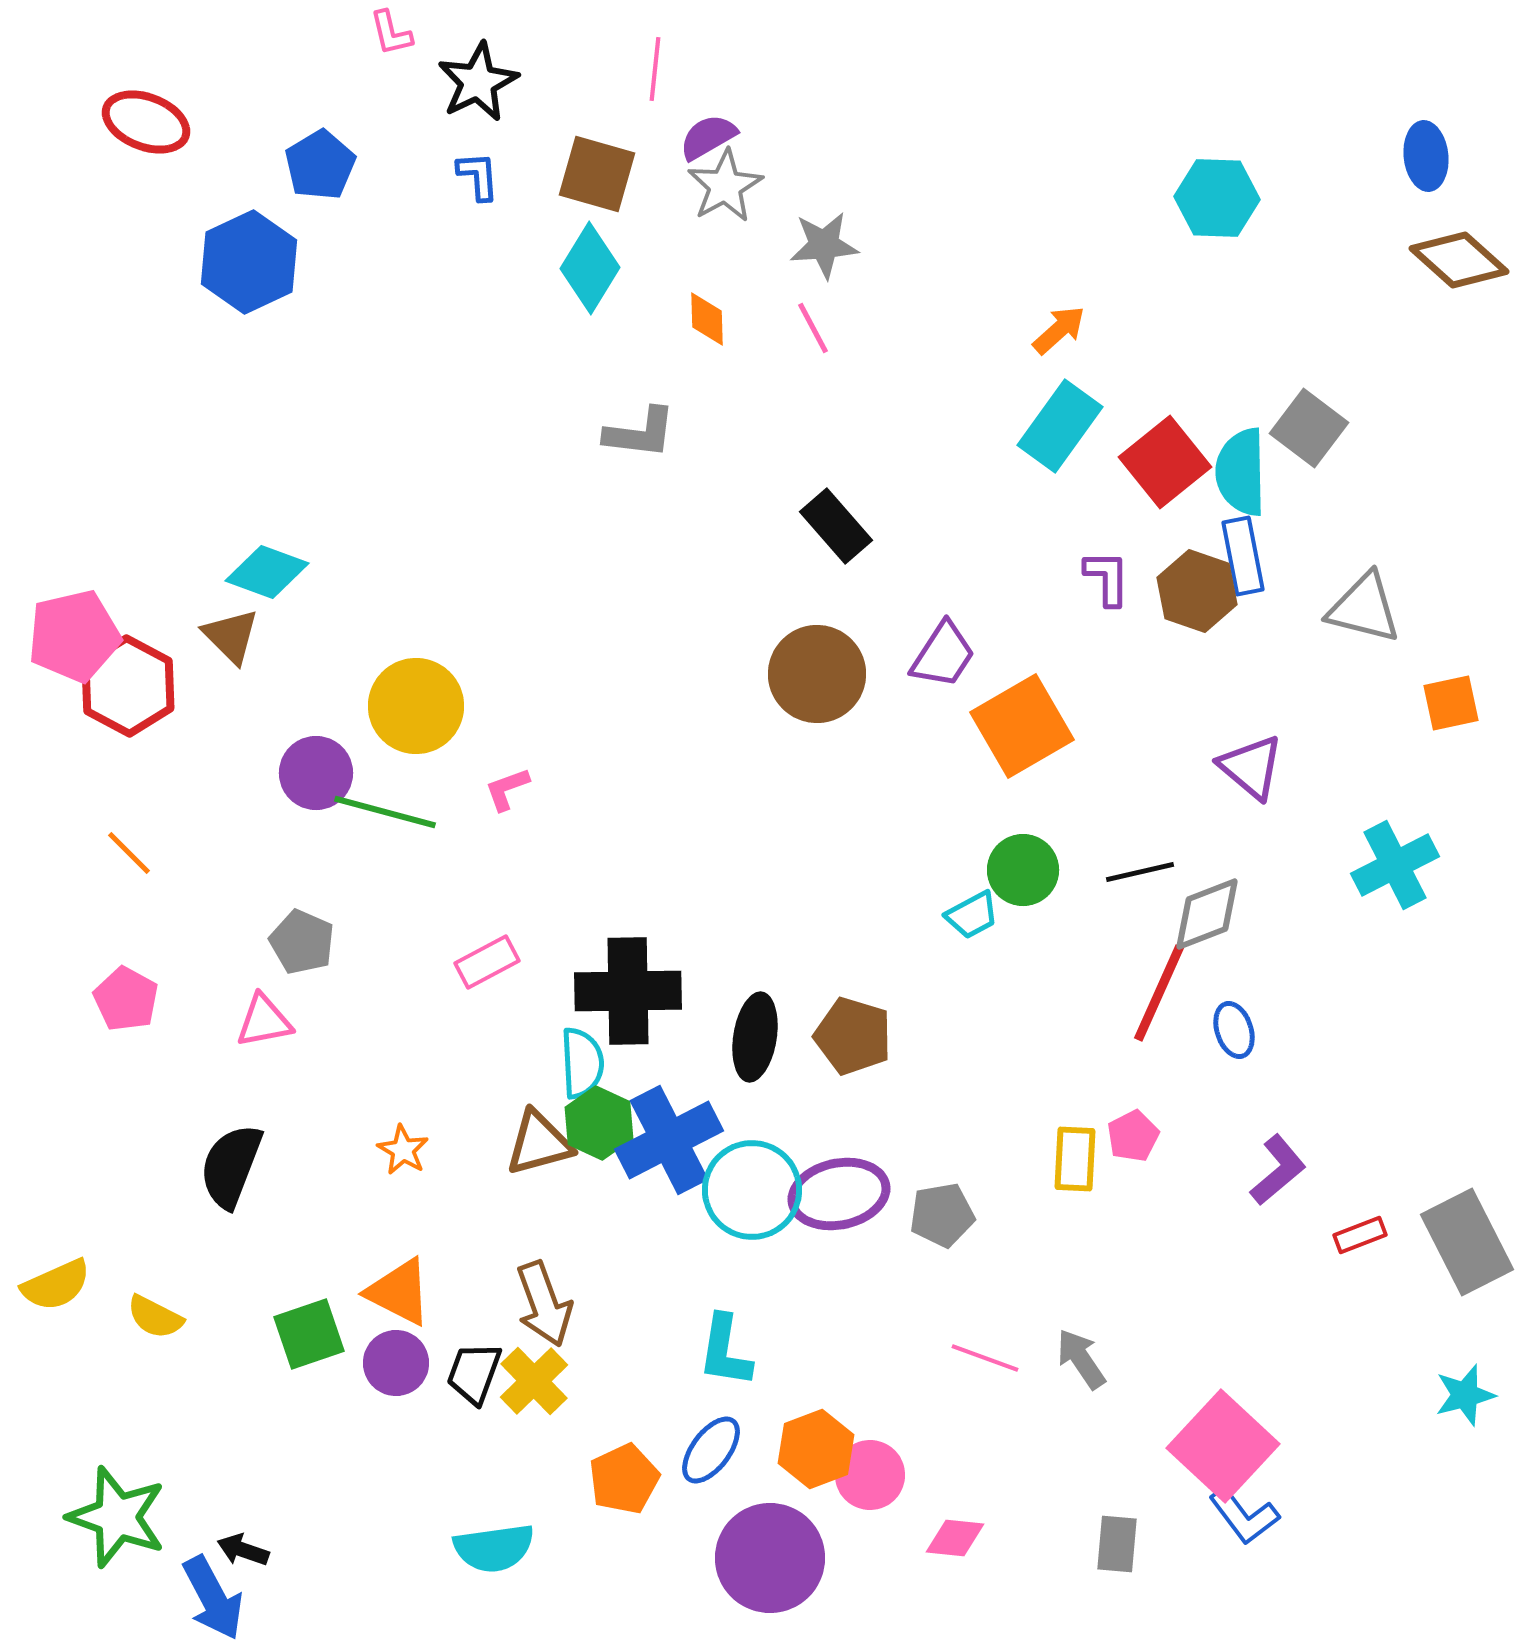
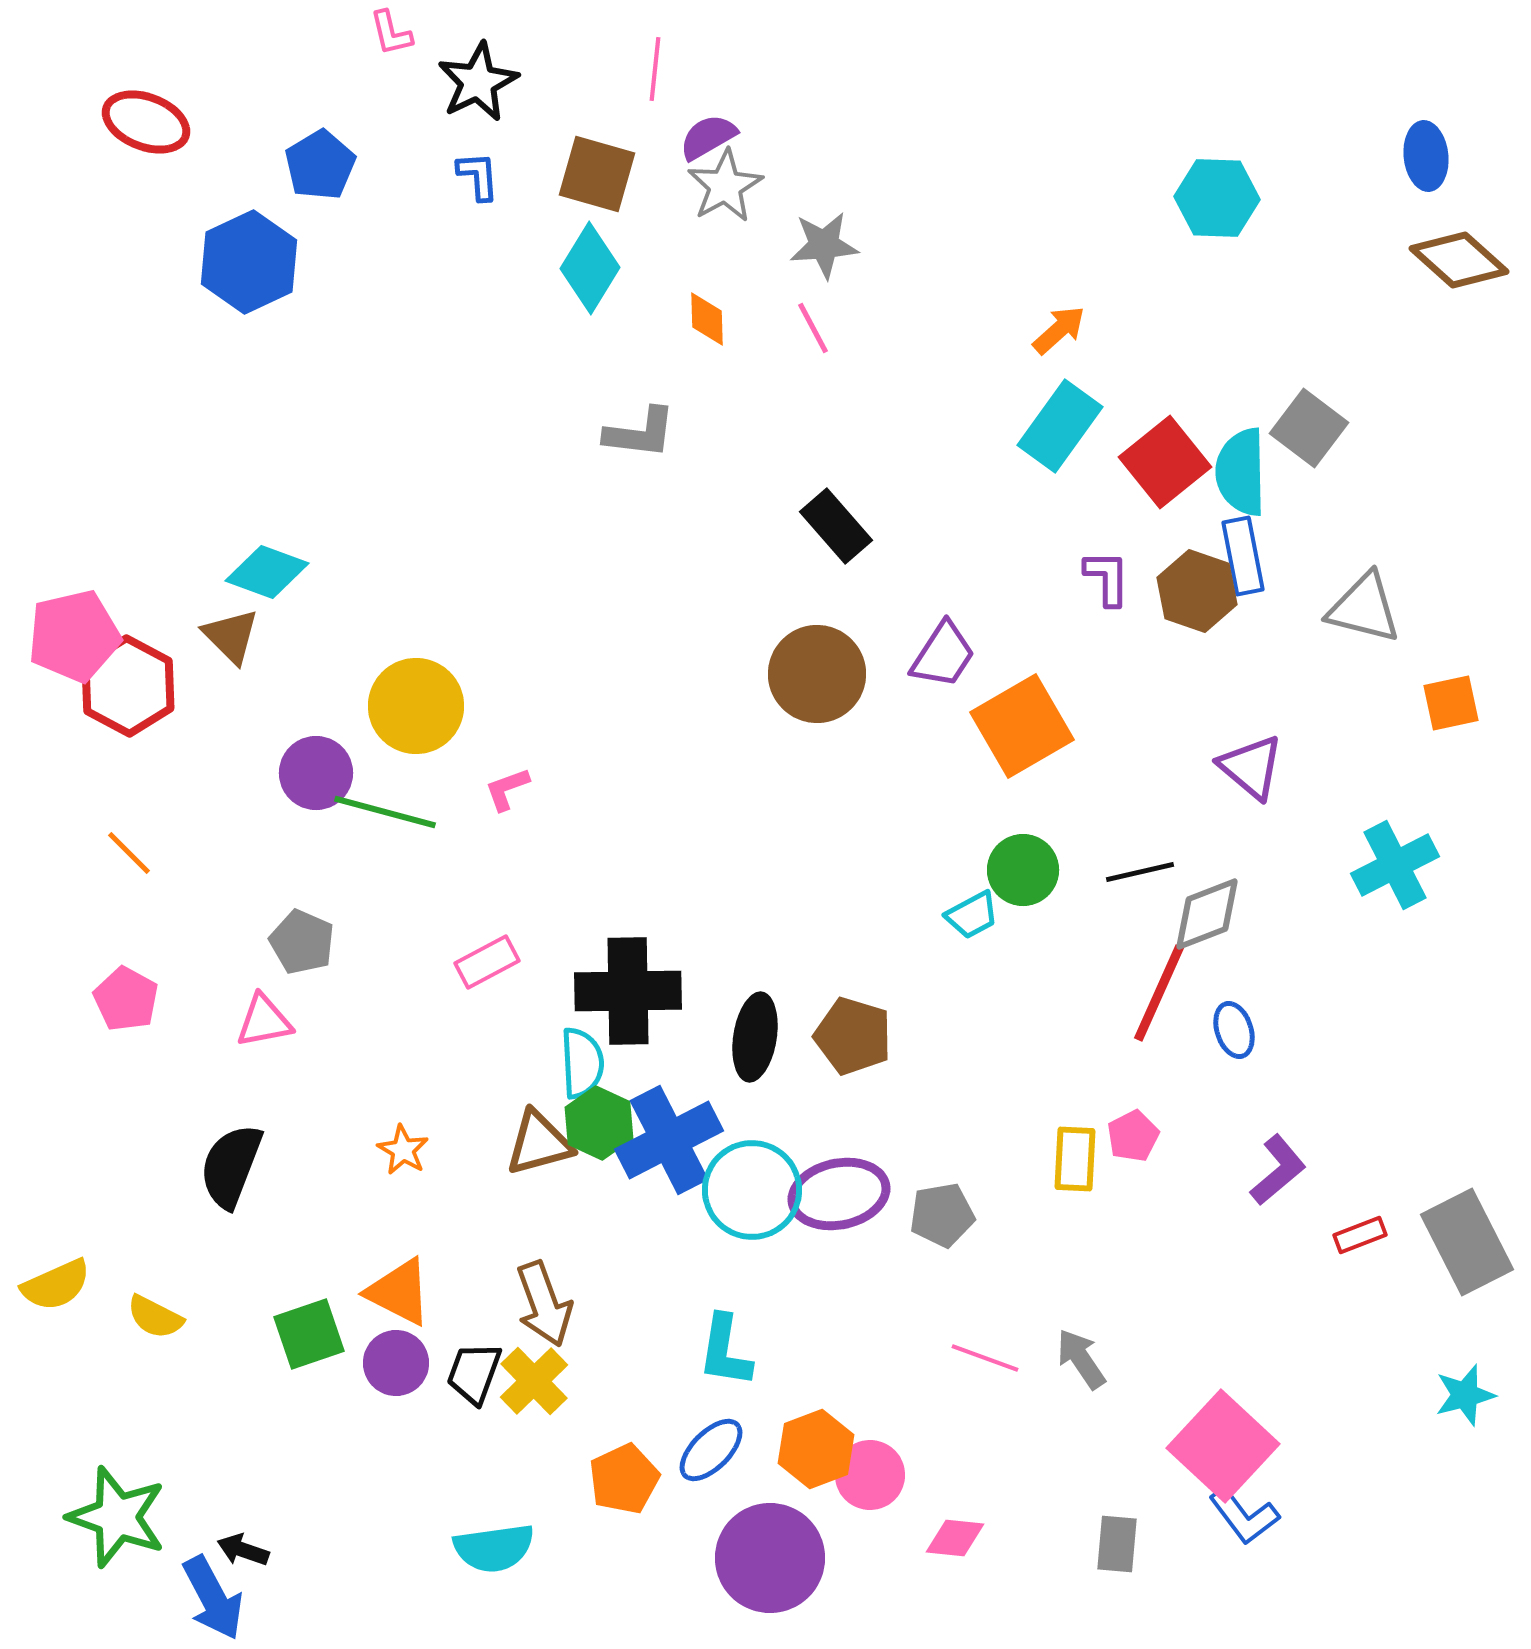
blue ellipse at (711, 1450): rotated 8 degrees clockwise
